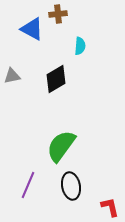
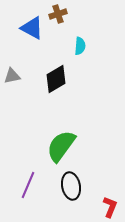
brown cross: rotated 12 degrees counterclockwise
blue triangle: moved 1 px up
red L-shape: rotated 35 degrees clockwise
